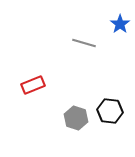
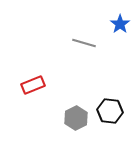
gray hexagon: rotated 15 degrees clockwise
